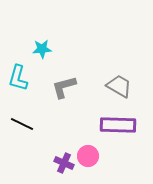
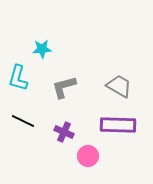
black line: moved 1 px right, 3 px up
purple cross: moved 31 px up
